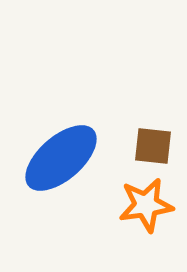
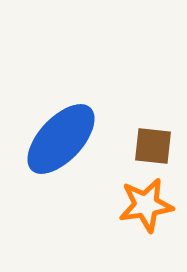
blue ellipse: moved 19 px up; rotated 6 degrees counterclockwise
